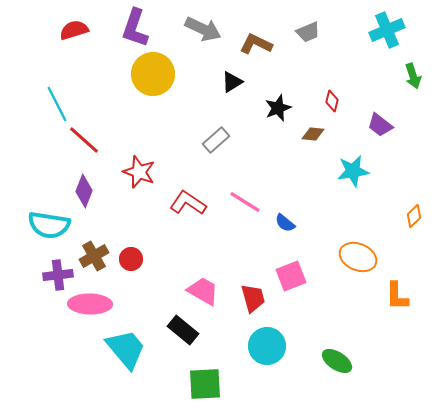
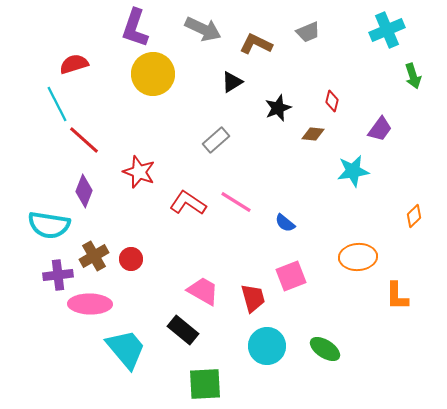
red semicircle: moved 34 px down
purple trapezoid: moved 4 px down; rotated 92 degrees counterclockwise
pink line: moved 9 px left
orange ellipse: rotated 27 degrees counterclockwise
green ellipse: moved 12 px left, 12 px up
